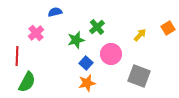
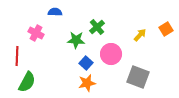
blue semicircle: rotated 16 degrees clockwise
orange square: moved 2 px left, 1 px down
pink cross: rotated 21 degrees counterclockwise
green star: rotated 18 degrees clockwise
gray square: moved 1 px left, 1 px down
